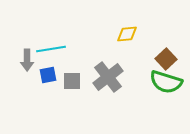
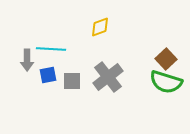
yellow diamond: moved 27 px left, 7 px up; rotated 15 degrees counterclockwise
cyan line: rotated 12 degrees clockwise
